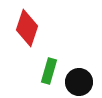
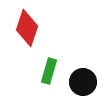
black circle: moved 4 px right
